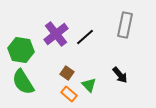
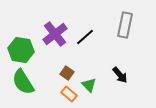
purple cross: moved 1 px left
